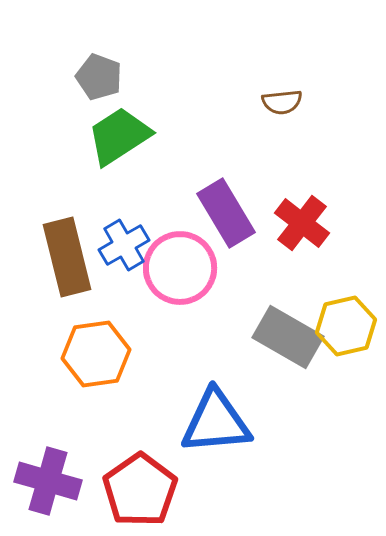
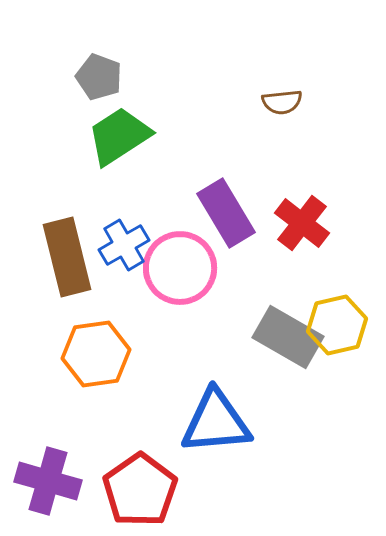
yellow hexagon: moved 9 px left, 1 px up
